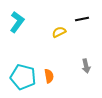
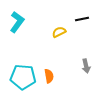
cyan pentagon: rotated 10 degrees counterclockwise
